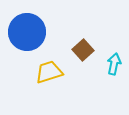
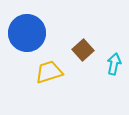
blue circle: moved 1 px down
